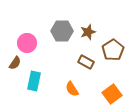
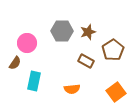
brown rectangle: moved 1 px up
orange semicircle: rotated 63 degrees counterclockwise
orange square: moved 4 px right, 2 px up
